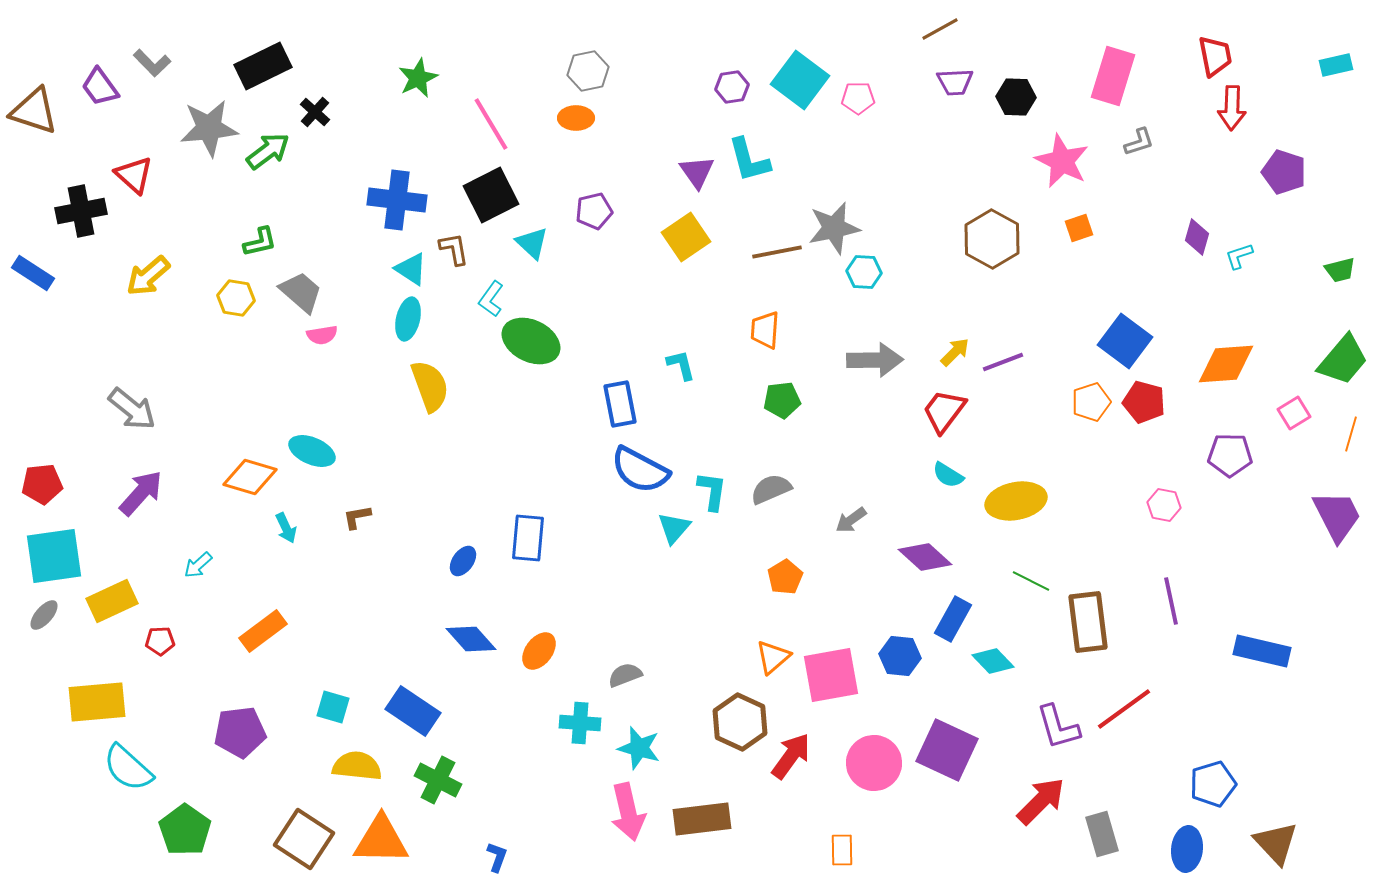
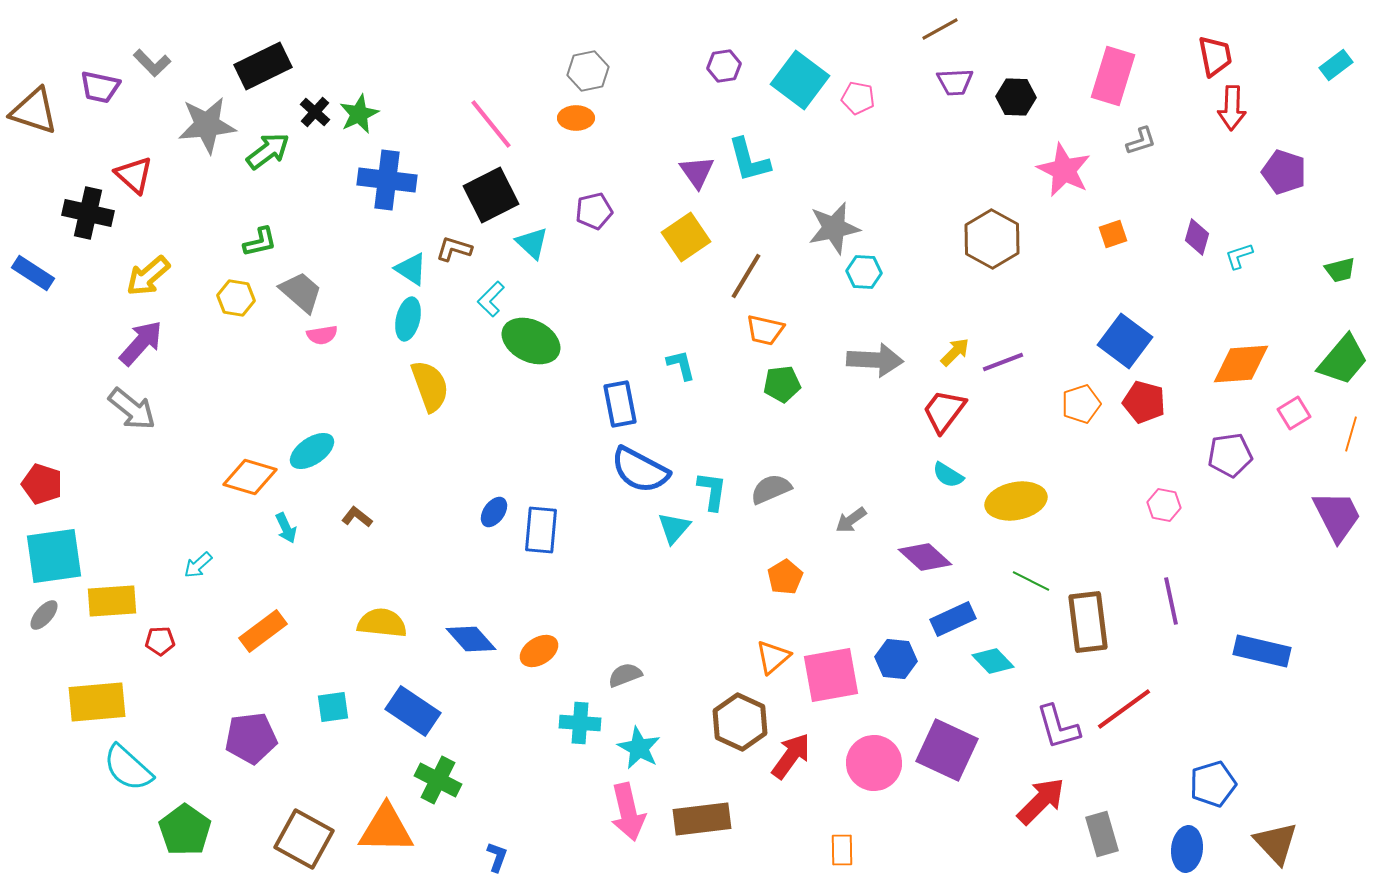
cyan rectangle at (1336, 65): rotated 24 degrees counterclockwise
green star at (418, 78): moved 59 px left, 36 px down
purple trapezoid at (100, 87): rotated 42 degrees counterclockwise
purple hexagon at (732, 87): moved 8 px left, 21 px up
pink pentagon at (858, 98): rotated 12 degrees clockwise
pink line at (491, 124): rotated 8 degrees counterclockwise
gray star at (209, 128): moved 2 px left, 3 px up
gray L-shape at (1139, 142): moved 2 px right, 1 px up
pink star at (1062, 161): moved 2 px right, 9 px down
blue cross at (397, 200): moved 10 px left, 20 px up
black cross at (81, 211): moved 7 px right, 2 px down; rotated 24 degrees clockwise
orange square at (1079, 228): moved 34 px right, 6 px down
brown L-shape at (454, 249): rotated 63 degrees counterclockwise
brown line at (777, 252): moved 31 px left, 24 px down; rotated 48 degrees counterclockwise
cyan L-shape at (491, 299): rotated 9 degrees clockwise
orange trapezoid at (765, 330): rotated 81 degrees counterclockwise
gray arrow at (875, 360): rotated 4 degrees clockwise
orange diamond at (1226, 364): moved 15 px right
green pentagon at (782, 400): moved 16 px up
orange pentagon at (1091, 402): moved 10 px left, 2 px down
cyan ellipse at (312, 451): rotated 57 degrees counterclockwise
purple pentagon at (1230, 455): rotated 9 degrees counterclockwise
red pentagon at (42, 484): rotated 24 degrees clockwise
purple arrow at (141, 493): moved 150 px up
brown L-shape at (357, 517): rotated 48 degrees clockwise
blue rectangle at (528, 538): moved 13 px right, 8 px up
blue ellipse at (463, 561): moved 31 px right, 49 px up
yellow rectangle at (112, 601): rotated 21 degrees clockwise
blue rectangle at (953, 619): rotated 36 degrees clockwise
orange ellipse at (539, 651): rotated 21 degrees clockwise
blue hexagon at (900, 656): moved 4 px left, 3 px down
cyan square at (333, 707): rotated 24 degrees counterclockwise
purple pentagon at (240, 732): moved 11 px right, 6 px down
cyan star at (639, 748): rotated 12 degrees clockwise
yellow semicircle at (357, 766): moved 25 px right, 143 px up
brown square at (304, 839): rotated 4 degrees counterclockwise
orange triangle at (381, 840): moved 5 px right, 11 px up
